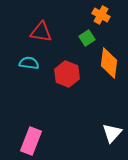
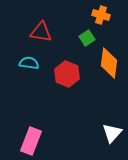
orange cross: rotated 12 degrees counterclockwise
